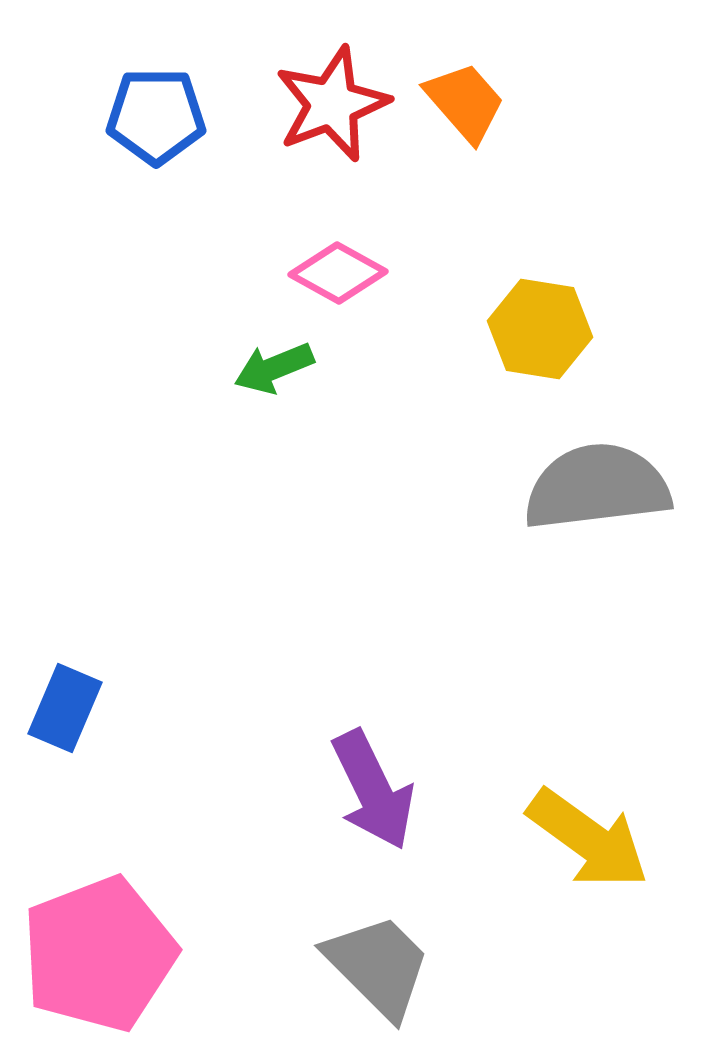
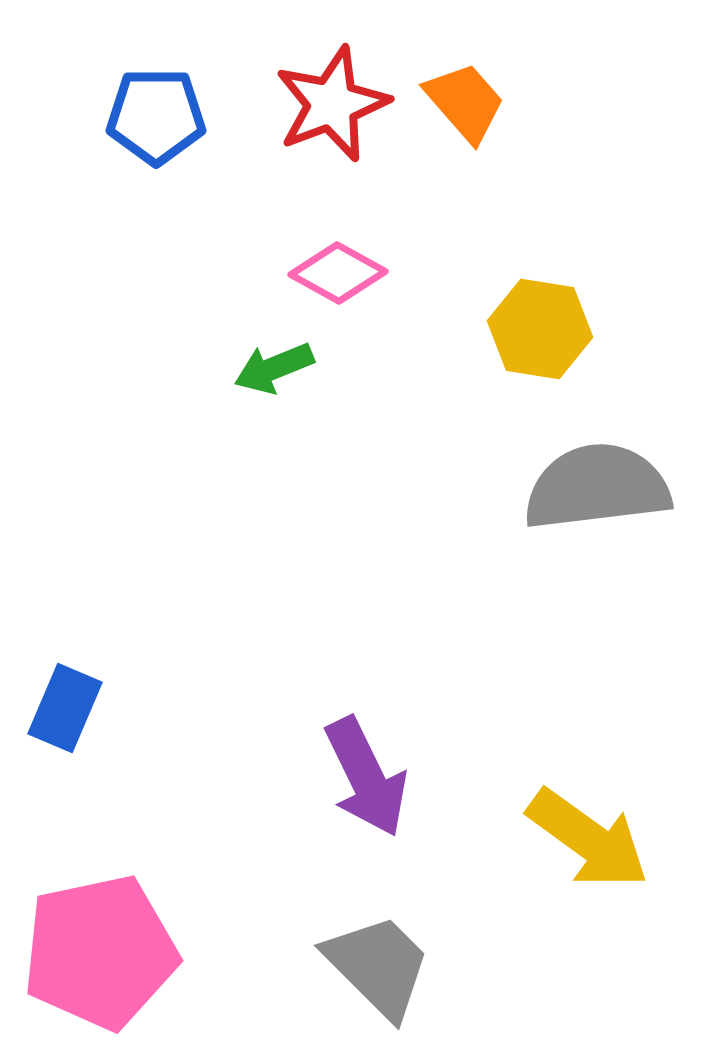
purple arrow: moved 7 px left, 13 px up
pink pentagon: moved 1 px right, 2 px up; rotated 9 degrees clockwise
